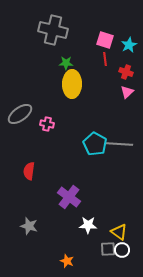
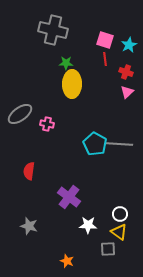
white circle: moved 2 px left, 36 px up
